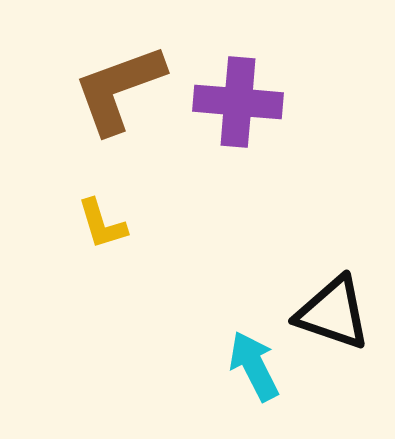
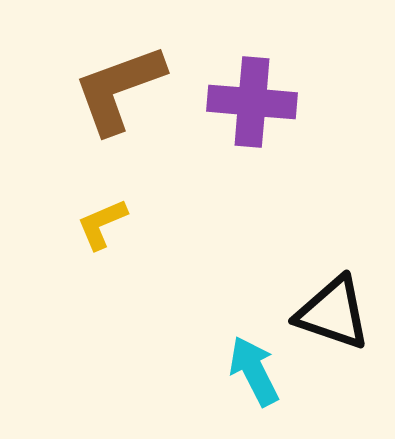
purple cross: moved 14 px right
yellow L-shape: rotated 84 degrees clockwise
cyan arrow: moved 5 px down
